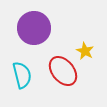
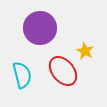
purple circle: moved 6 px right
